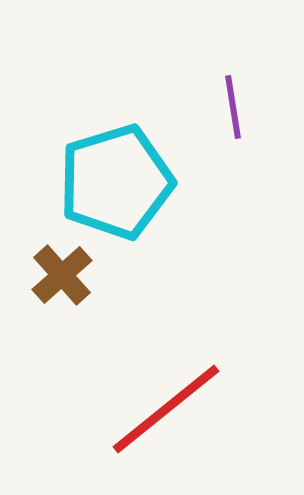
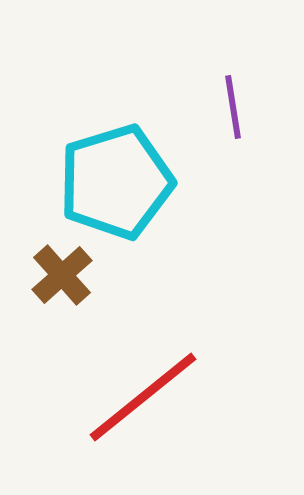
red line: moved 23 px left, 12 px up
